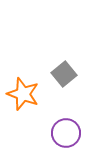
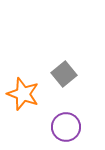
purple circle: moved 6 px up
